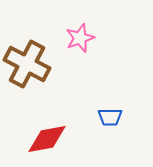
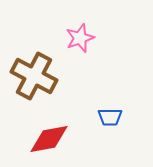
brown cross: moved 7 px right, 12 px down
red diamond: moved 2 px right
